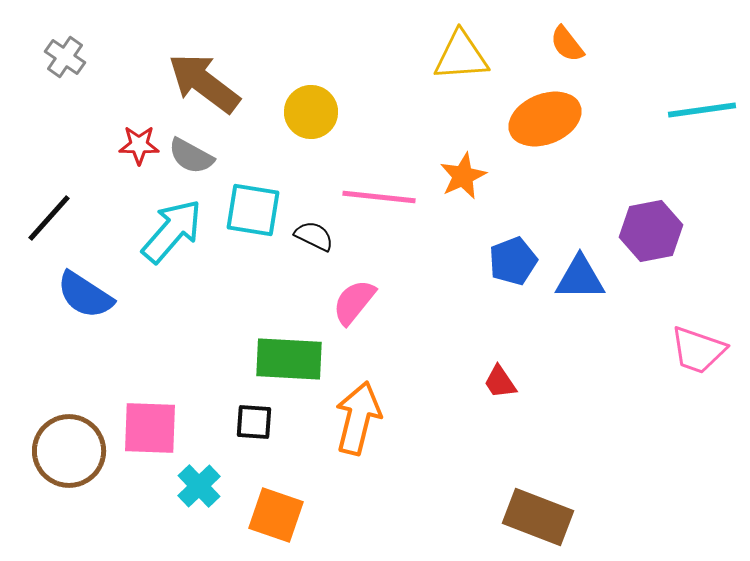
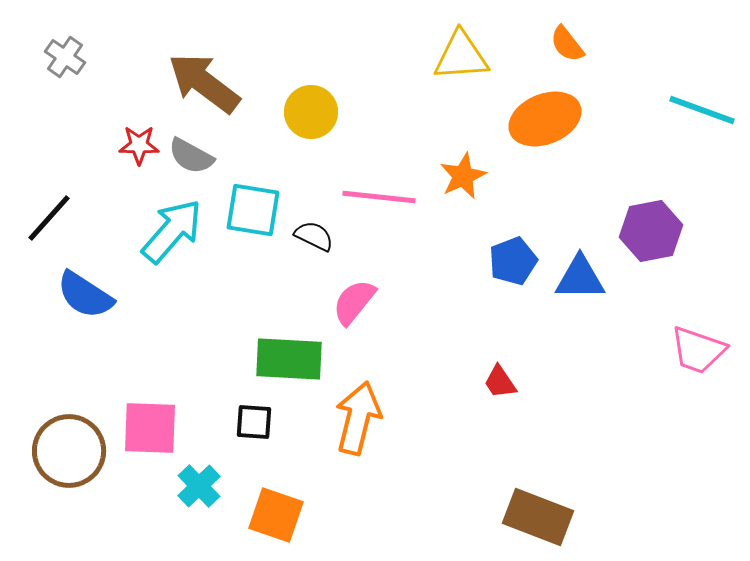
cyan line: rotated 28 degrees clockwise
